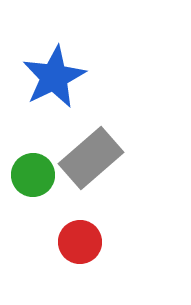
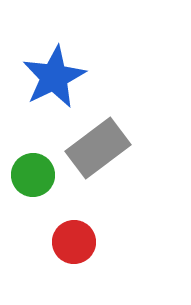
gray rectangle: moved 7 px right, 10 px up; rotated 4 degrees clockwise
red circle: moved 6 px left
